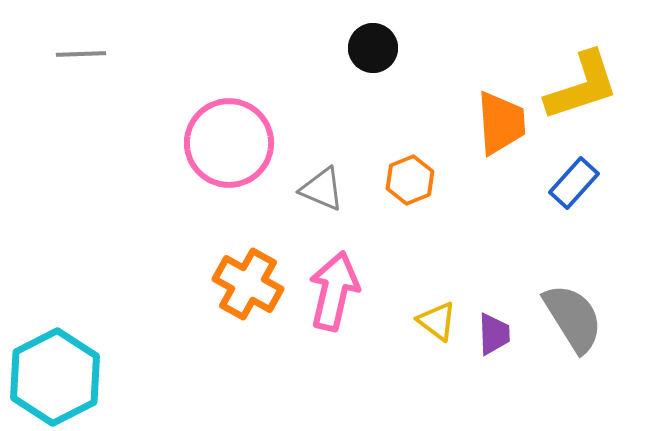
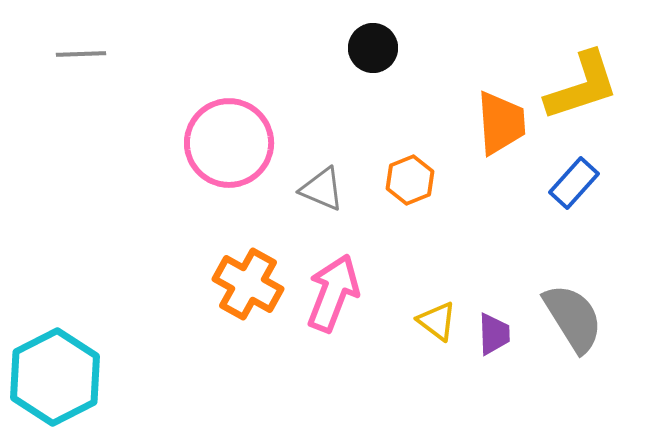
pink arrow: moved 1 px left, 2 px down; rotated 8 degrees clockwise
